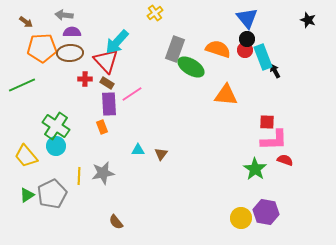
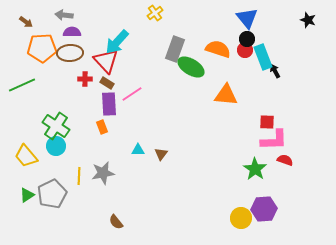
purple hexagon: moved 2 px left, 3 px up; rotated 15 degrees counterclockwise
